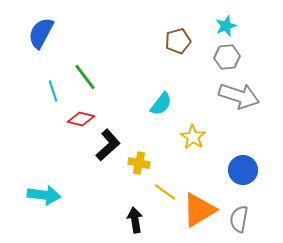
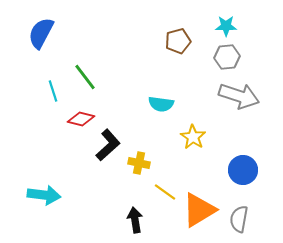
cyan star: rotated 20 degrees clockwise
cyan semicircle: rotated 60 degrees clockwise
